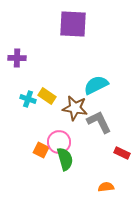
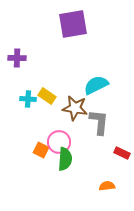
purple square: rotated 12 degrees counterclockwise
cyan cross: rotated 14 degrees counterclockwise
gray L-shape: rotated 32 degrees clockwise
green semicircle: rotated 20 degrees clockwise
orange semicircle: moved 1 px right, 1 px up
